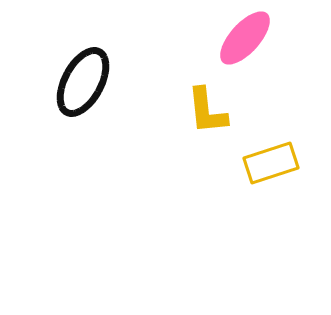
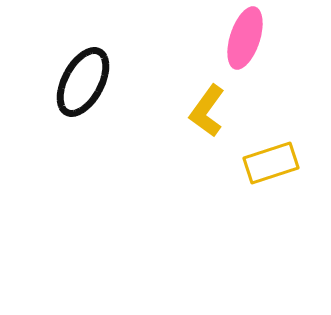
pink ellipse: rotated 24 degrees counterclockwise
yellow L-shape: rotated 42 degrees clockwise
